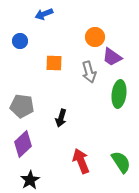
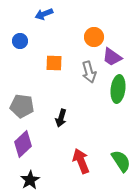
orange circle: moved 1 px left
green ellipse: moved 1 px left, 5 px up
green semicircle: moved 1 px up
